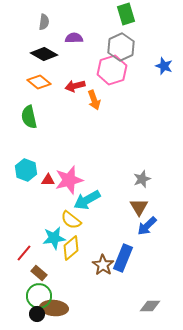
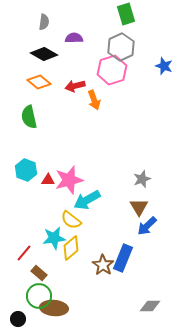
black circle: moved 19 px left, 5 px down
